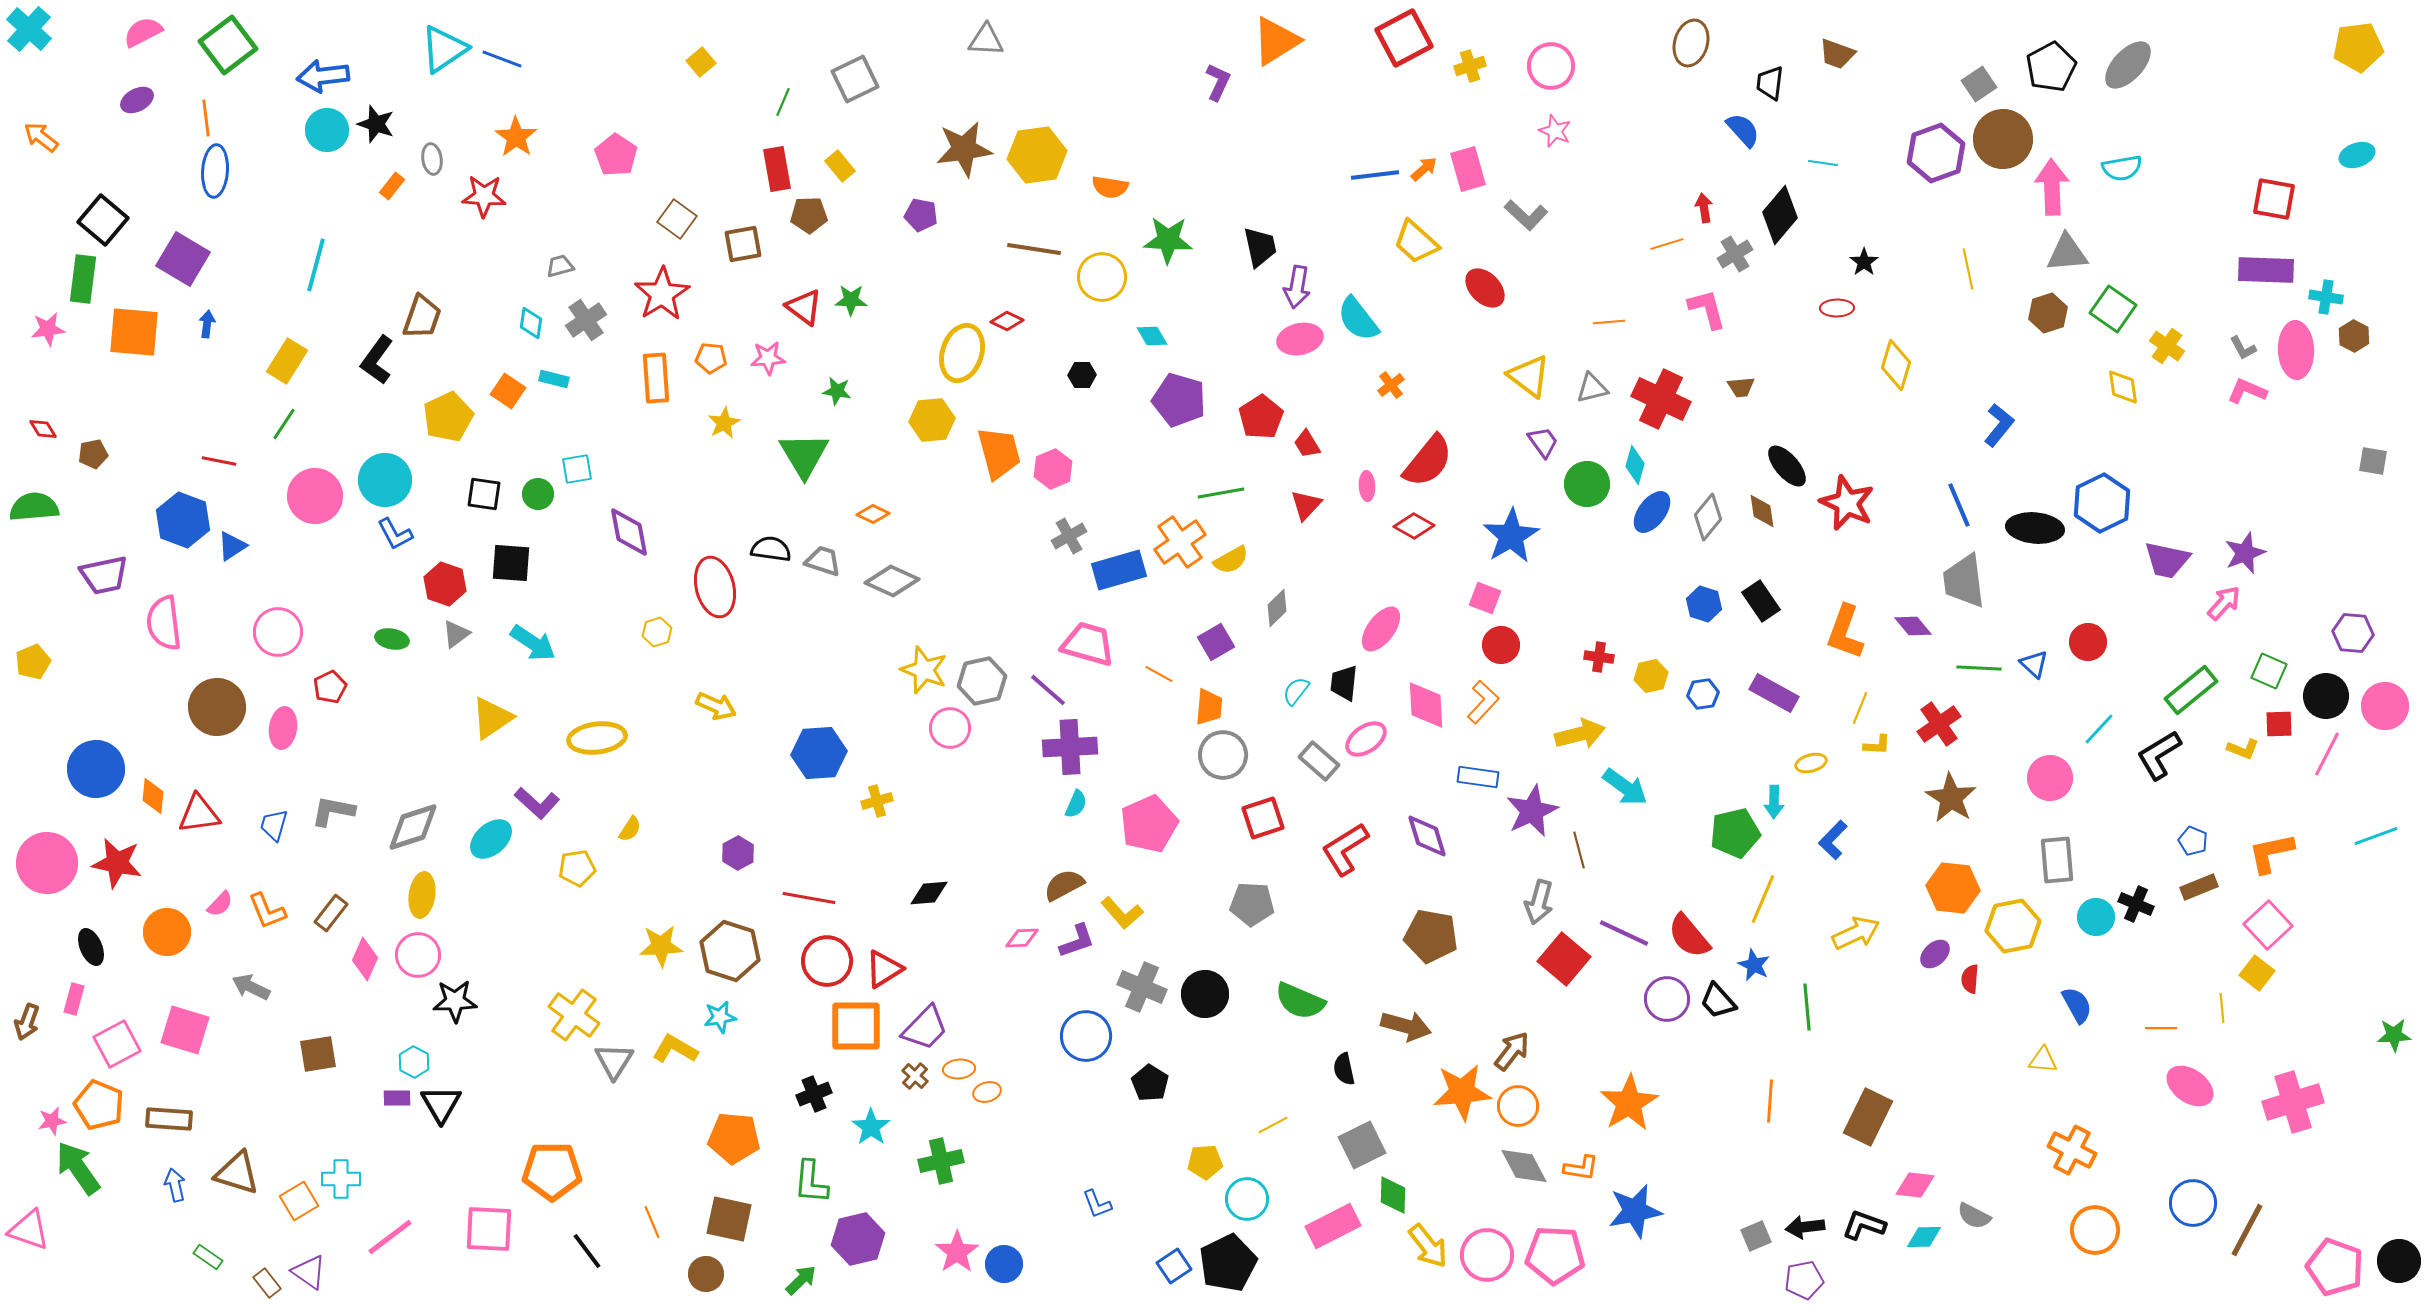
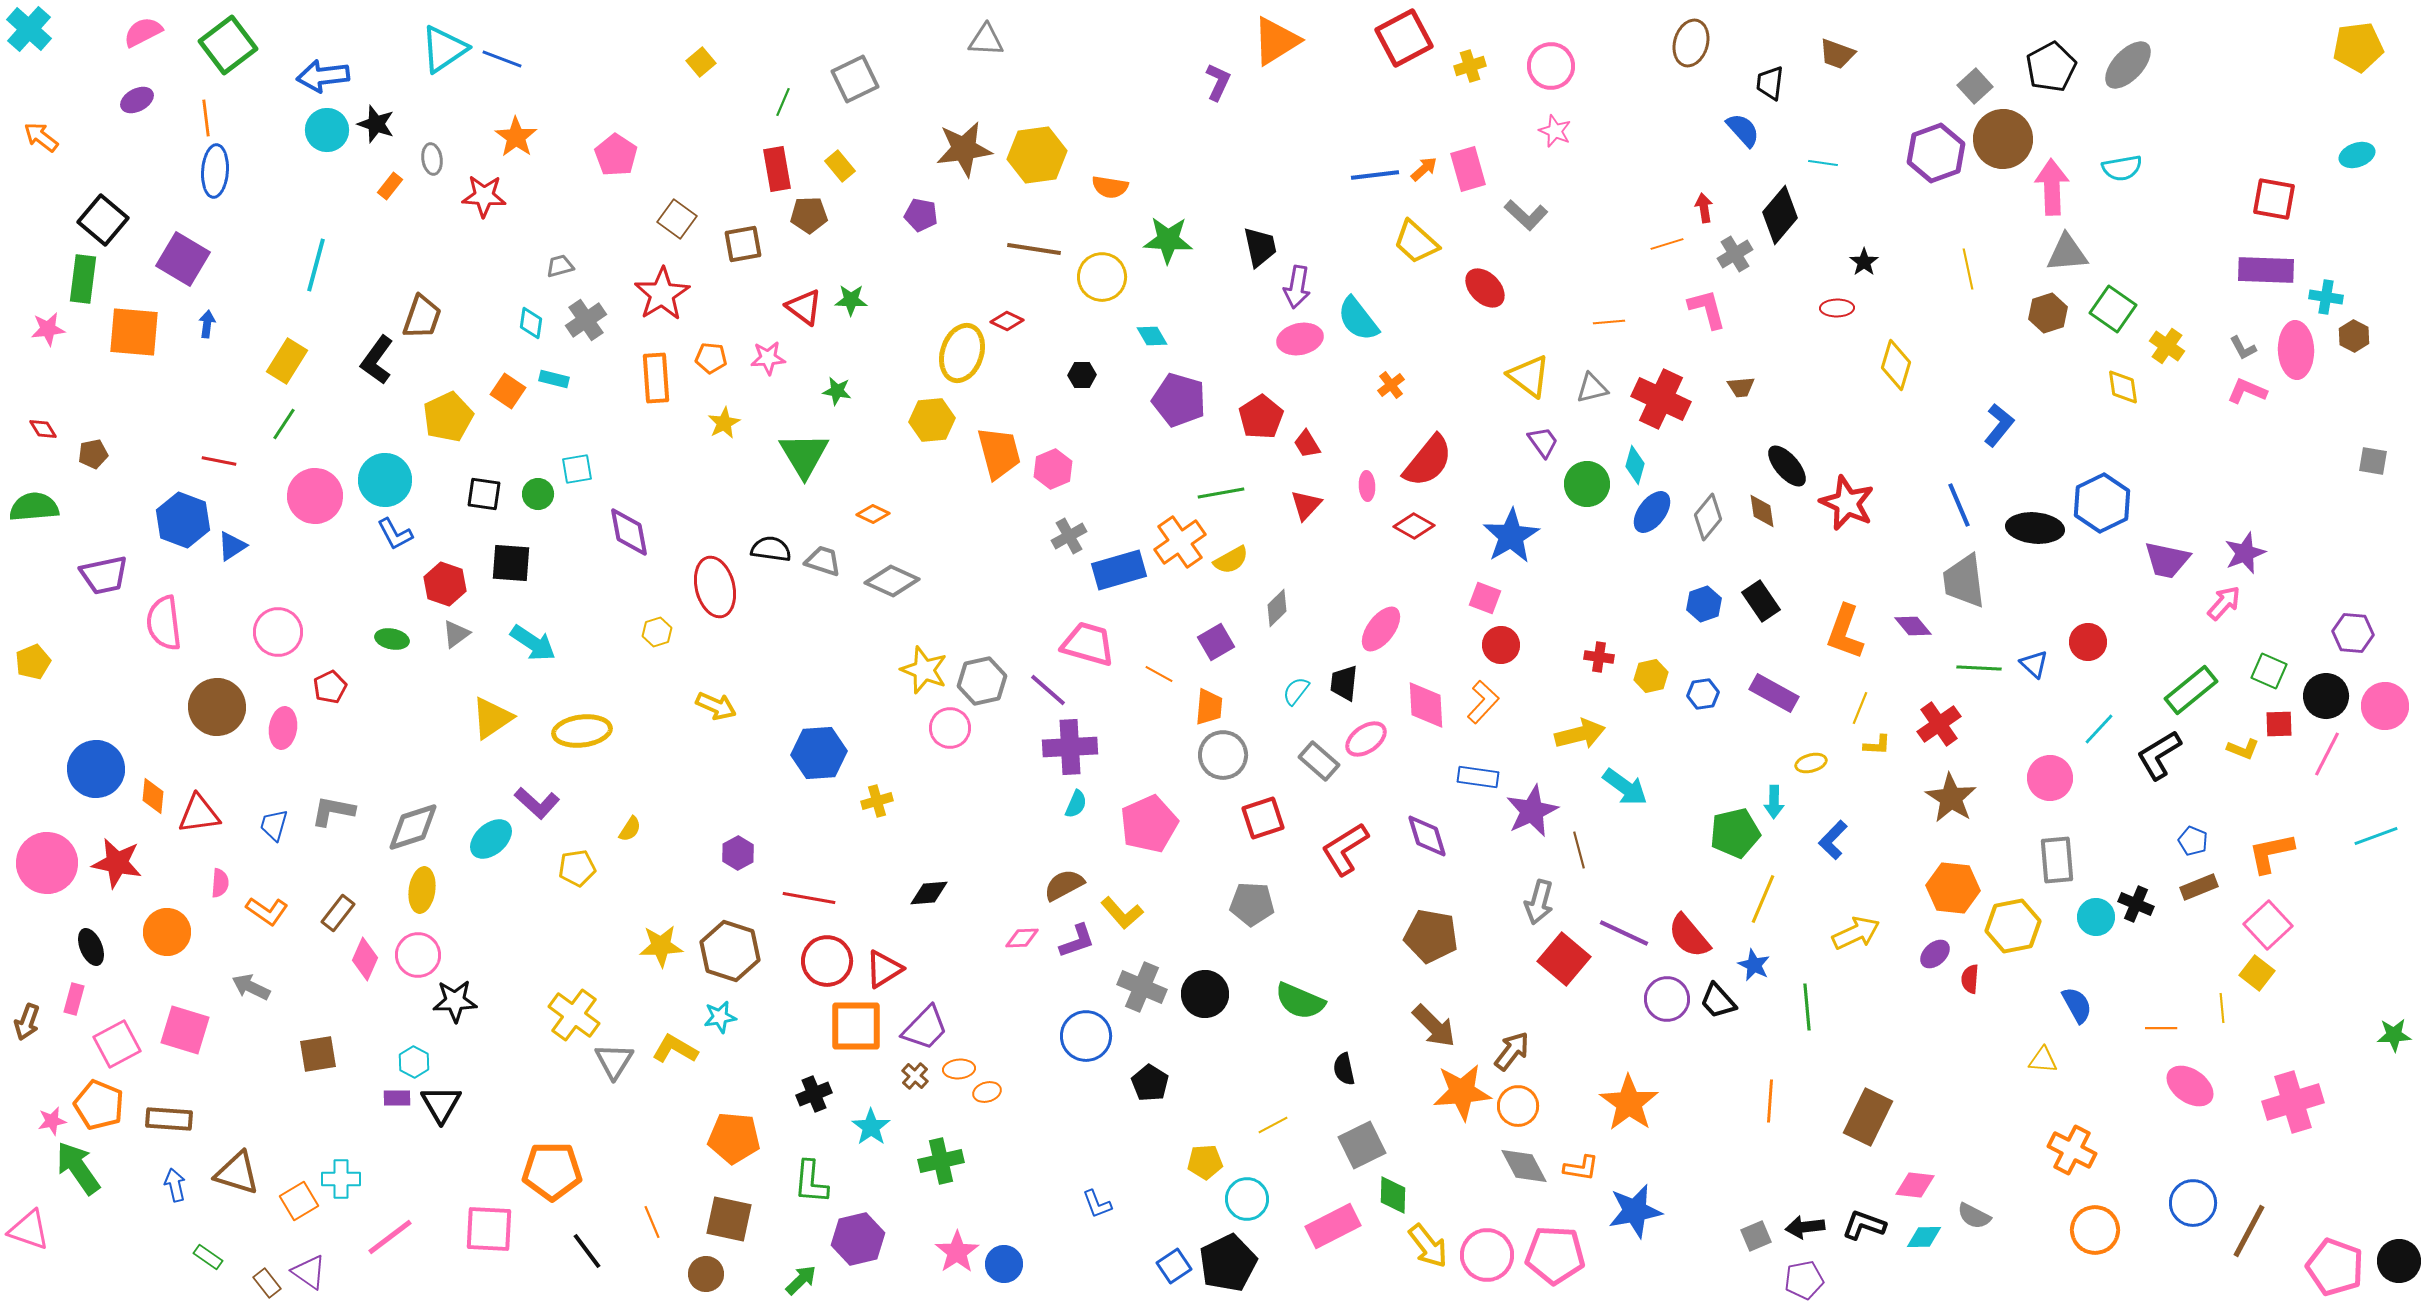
gray square at (1979, 84): moved 4 px left, 2 px down; rotated 8 degrees counterclockwise
orange rectangle at (392, 186): moved 2 px left
blue hexagon at (1704, 604): rotated 24 degrees clockwise
yellow ellipse at (597, 738): moved 15 px left, 7 px up
yellow ellipse at (422, 895): moved 5 px up
pink semicircle at (220, 904): moved 21 px up; rotated 40 degrees counterclockwise
orange L-shape at (267, 911): rotated 33 degrees counterclockwise
brown rectangle at (331, 913): moved 7 px right
brown arrow at (1406, 1026): moved 28 px right; rotated 30 degrees clockwise
orange star at (1629, 1103): rotated 6 degrees counterclockwise
brown line at (2247, 1230): moved 2 px right, 1 px down
